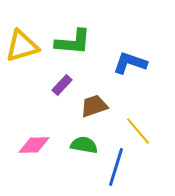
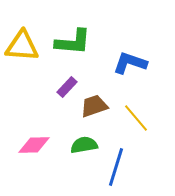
yellow triangle: rotated 21 degrees clockwise
purple rectangle: moved 5 px right, 2 px down
yellow line: moved 2 px left, 13 px up
green semicircle: rotated 20 degrees counterclockwise
